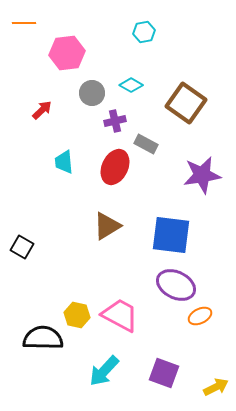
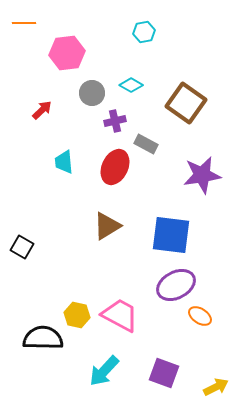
purple ellipse: rotated 54 degrees counterclockwise
orange ellipse: rotated 60 degrees clockwise
